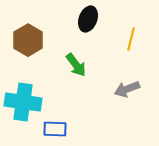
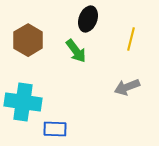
green arrow: moved 14 px up
gray arrow: moved 2 px up
